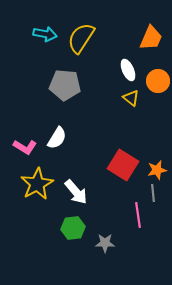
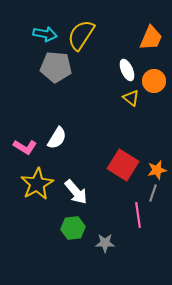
yellow semicircle: moved 3 px up
white ellipse: moved 1 px left
orange circle: moved 4 px left
gray pentagon: moved 9 px left, 18 px up
gray line: rotated 24 degrees clockwise
